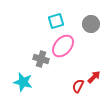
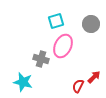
pink ellipse: rotated 15 degrees counterclockwise
